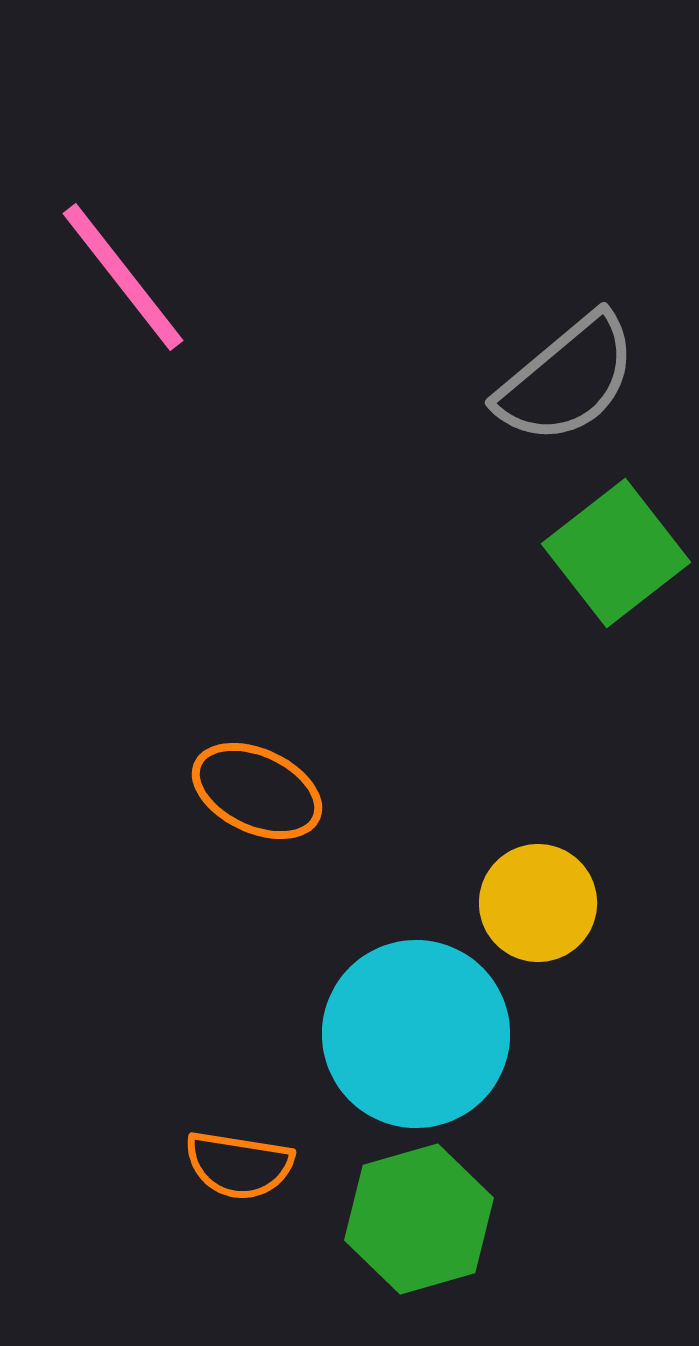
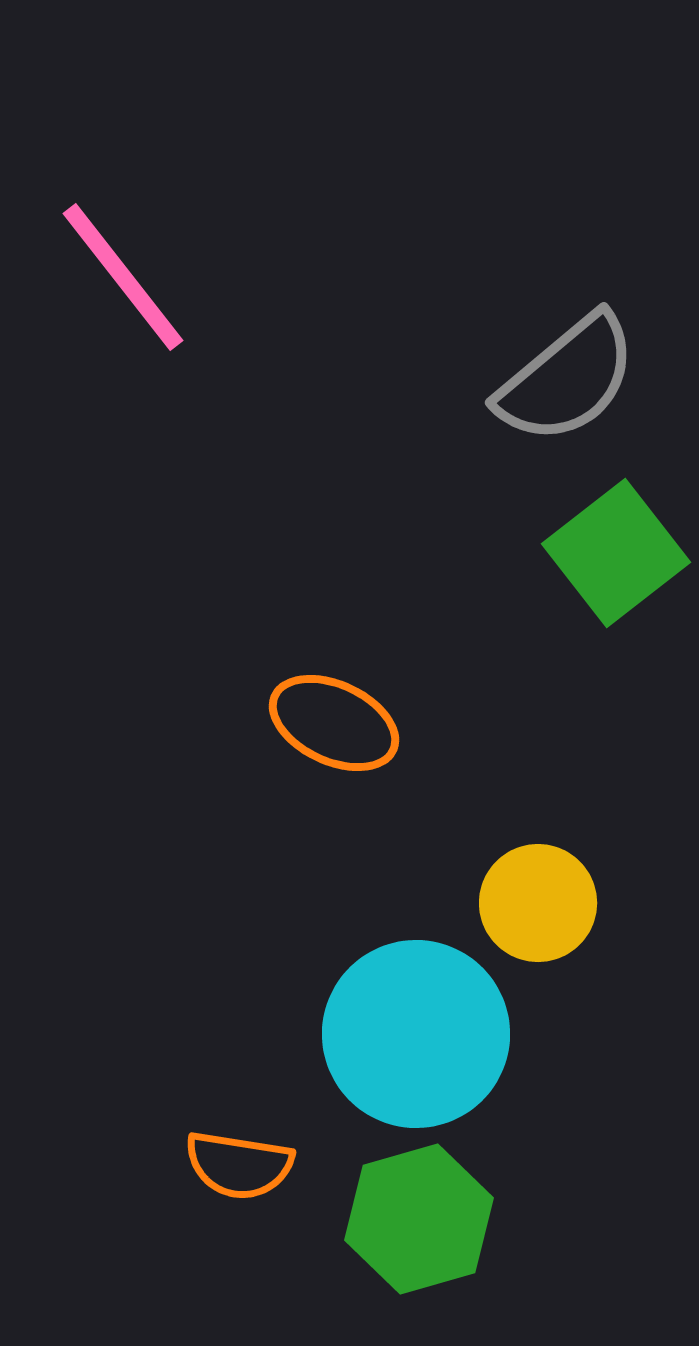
orange ellipse: moved 77 px right, 68 px up
